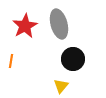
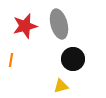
red star: rotated 15 degrees clockwise
orange line: moved 1 px up
yellow triangle: rotated 35 degrees clockwise
